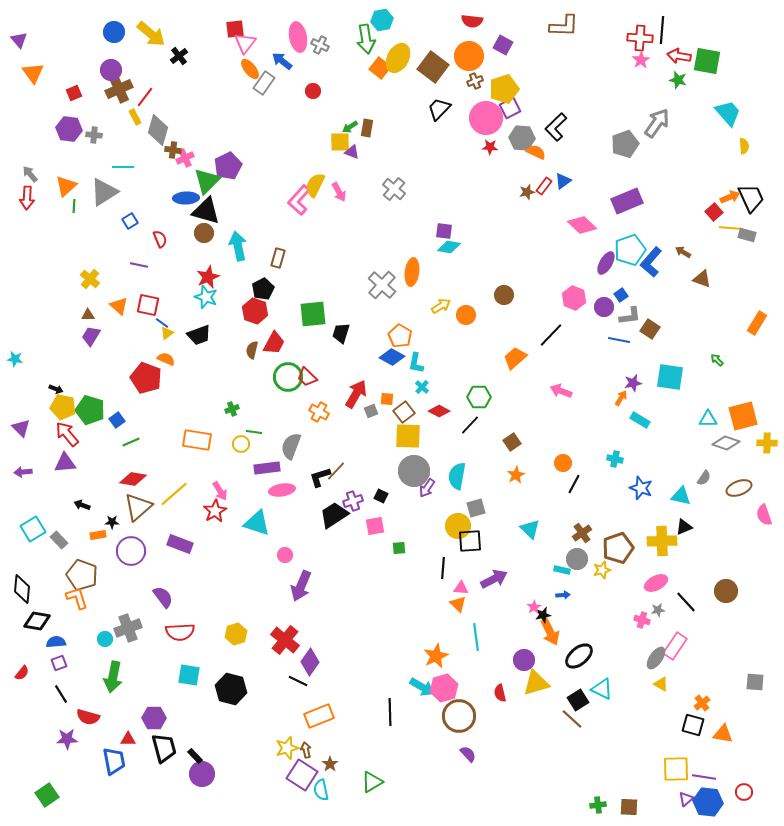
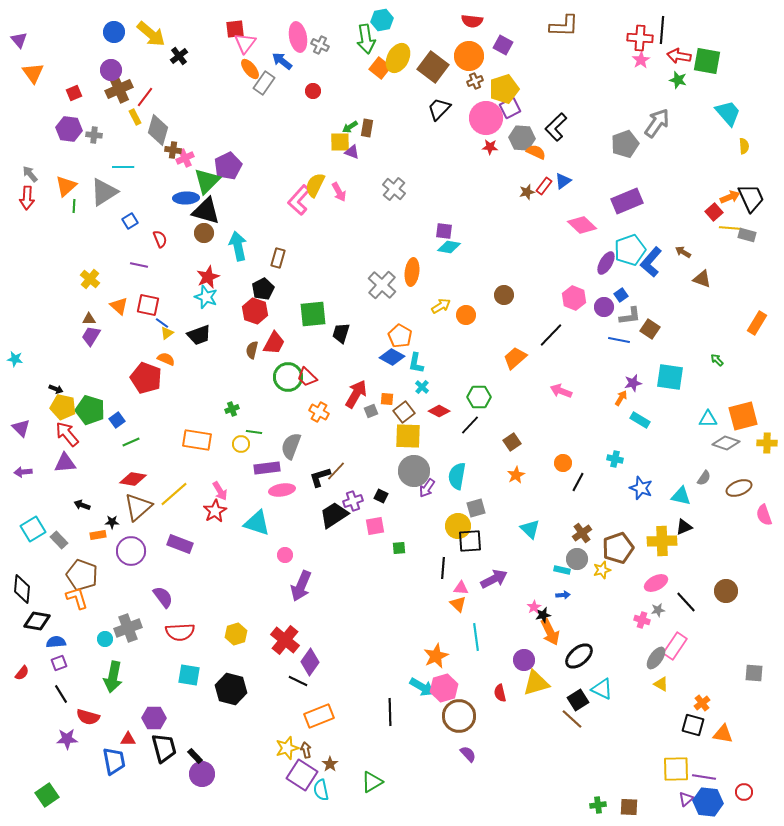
brown triangle at (88, 315): moved 1 px right, 4 px down
black line at (574, 484): moved 4 px right, 2 px up
gray square at (755, 682): moved 1 px left, 9 px up
